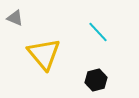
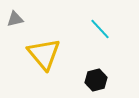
gray triangle: moved 1 px down; rotated 36 degrees counterclockwise
cyan line: moved 2 px right, 3 px up
